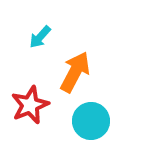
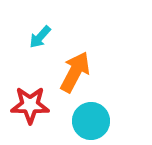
red star: rotated 24 degrees clockwise
